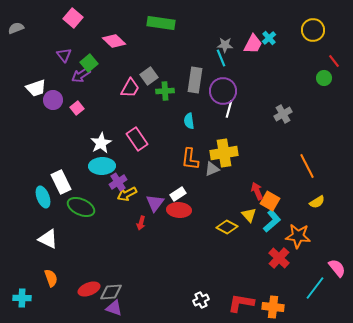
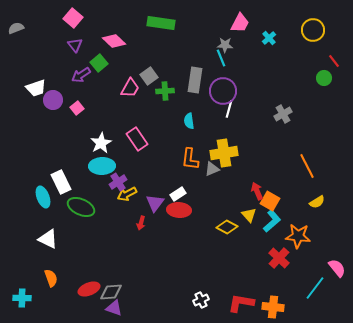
pink trapezoid at (253, 44): moved 13 px left, 21 px up
purple triangle at (64, 55): moved 11 px right, 10 px up
green square at (89, 63): moved 10 px right
